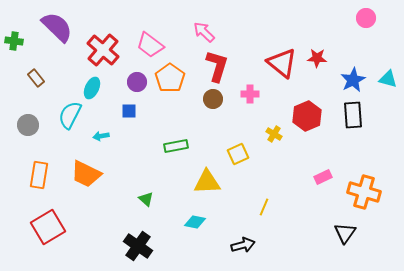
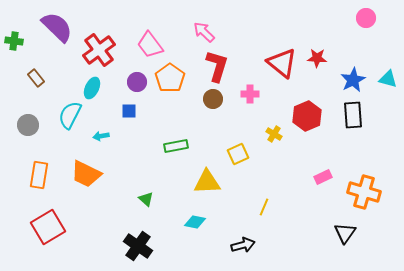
pink trapezoid: rotated 16 degrees clockwise
red cross: moved 4 px left; rotated 12 degrees clockwise
